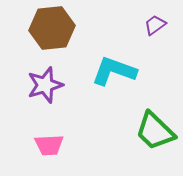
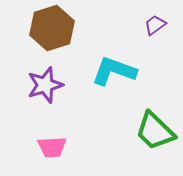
brown hexagon: rotated 12 degrees counterclockwise
pink trapezoid: moved 3 px right, 2 px down
